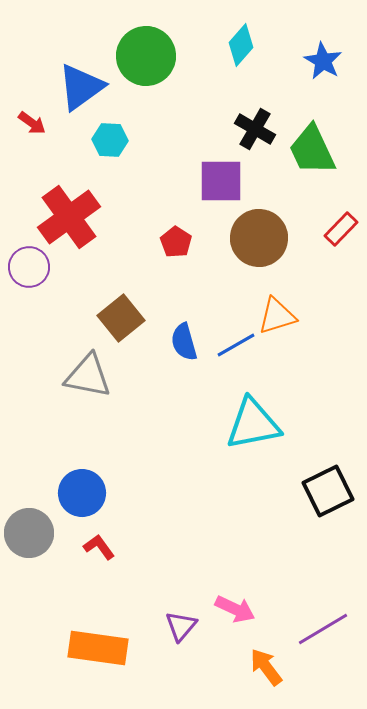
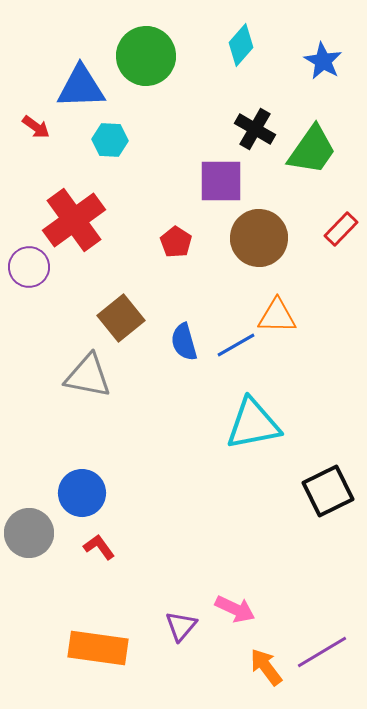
blue triangle: rotated 34 degrees clockwise
red arrow: moved 4 px right, 4 px down
green trapezoid: rotated 120 degrees counterclockwise
red cross: moved 5 px right, 3 px down
orange triangle: rotated 18 degrees clockwise
purple line: moved 1 px left, 23 px down
